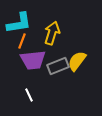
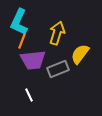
cyan L-shape: moved 1 px up; rotated 124 degrees clockwise
yellow arrow: moved 5 px right
yellow semicircle: moved 3 px right, 7 px up
gray rectangle: moved 3 px down
